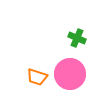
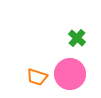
green cross: rotated 18 degrees clockwise
